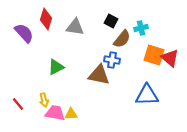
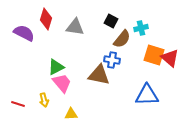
purple semicircle: rotated 20 degrees counterclockwise
red line: rotated 32 degrees counterclockwise
pink trapezoid: moved 7 px right, 30 px up; rotated 40 degrees clockwise
